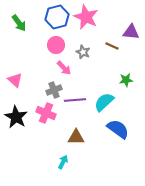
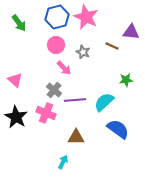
gray cross: rotated 28 degrees counterclockwise
